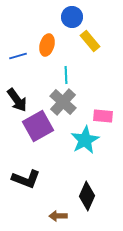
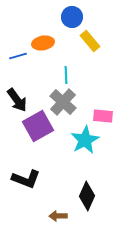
orange ellipse: moved 4 px left, 2 px up; rotated 65 degrees clockwise
